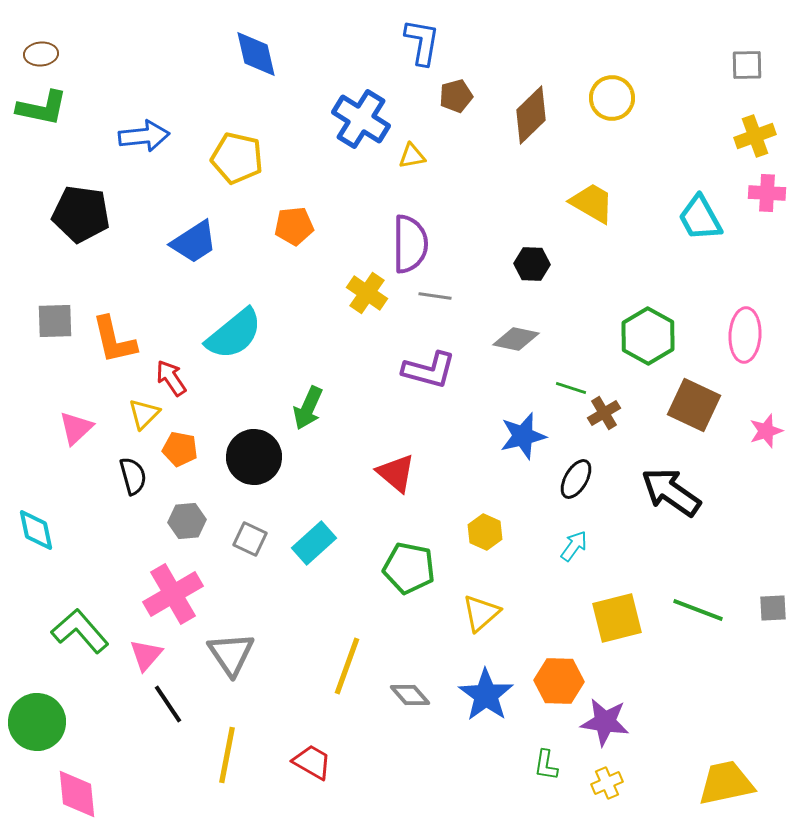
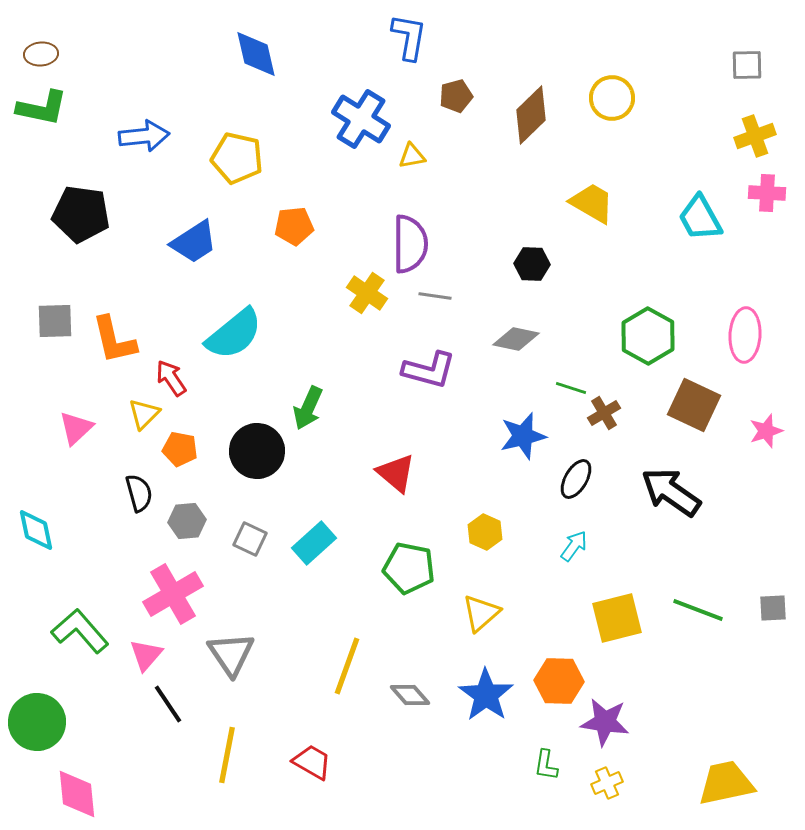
blue L-shape at (422, 42): moved 13 px left, 5 px up
black circle at (254, 457): moved 3 px right, 6 px up
black semicircle at (133, 476): moved 6 px right, 17 px down
